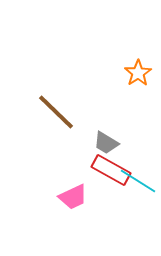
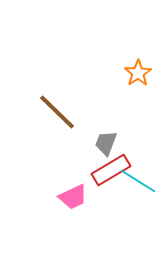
brown line: moved 1 px right
gray trapezoid: rotated 80 degrees clockwise
red rectangle: rotated 60 degrees counterclockwise
